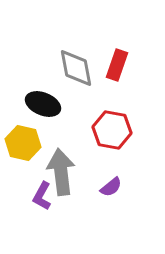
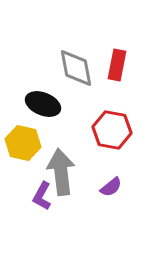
red rectangle: rotated 8 degrees counterclockwise
